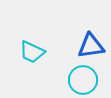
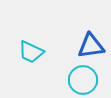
cyan trapezoid: moved 1 px left
